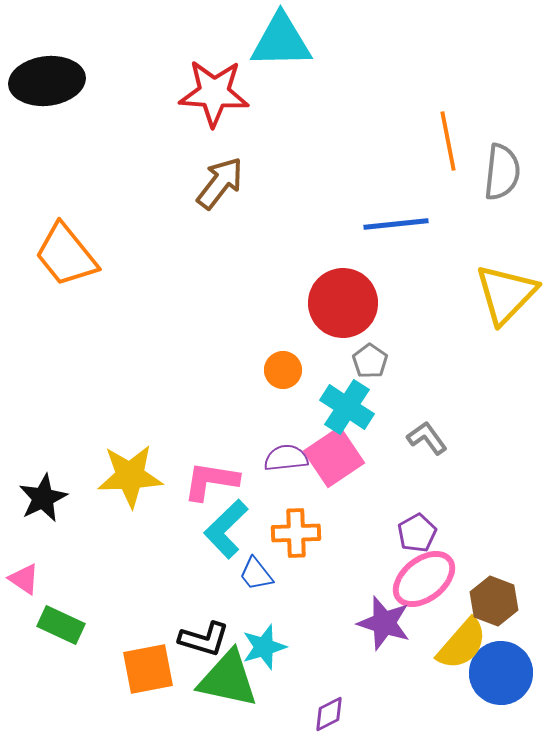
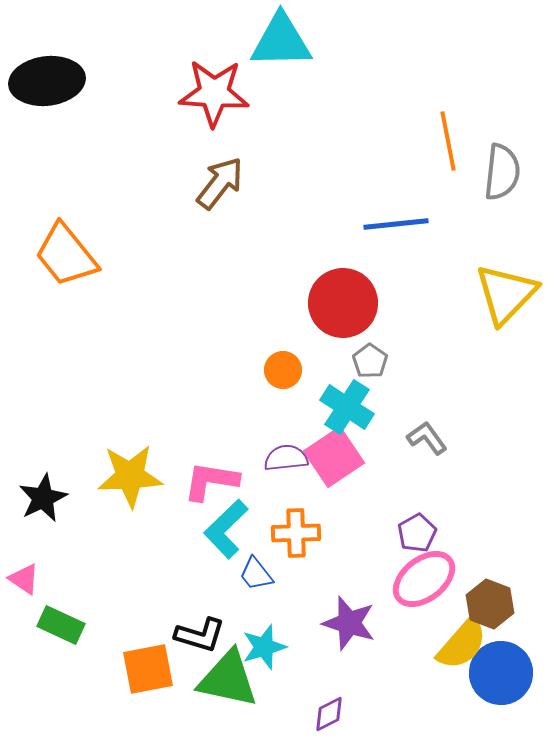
brown hexagon: moved 4 px left, 3 px down
purple star: moved 35 px left
black L-shape: moved 4 px left, 4 px up
